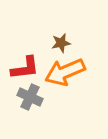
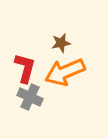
red L-shape: rotated 68 degrees counterclockwise
